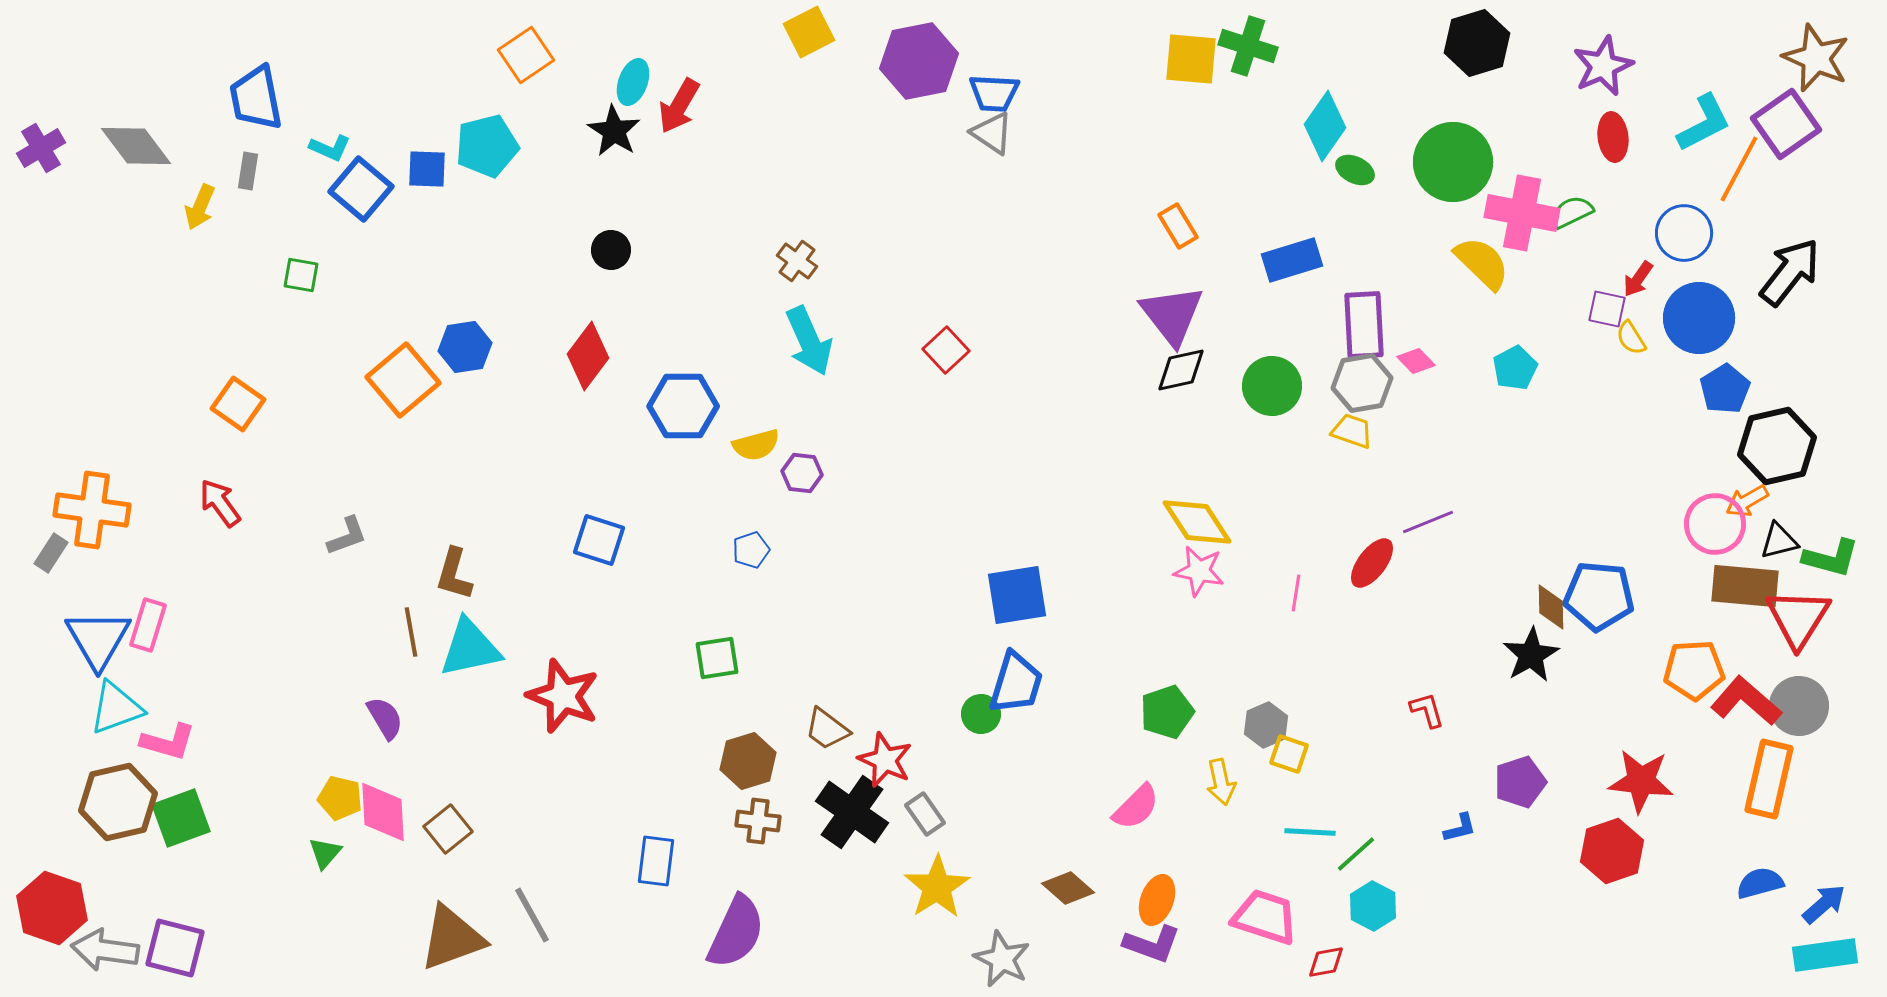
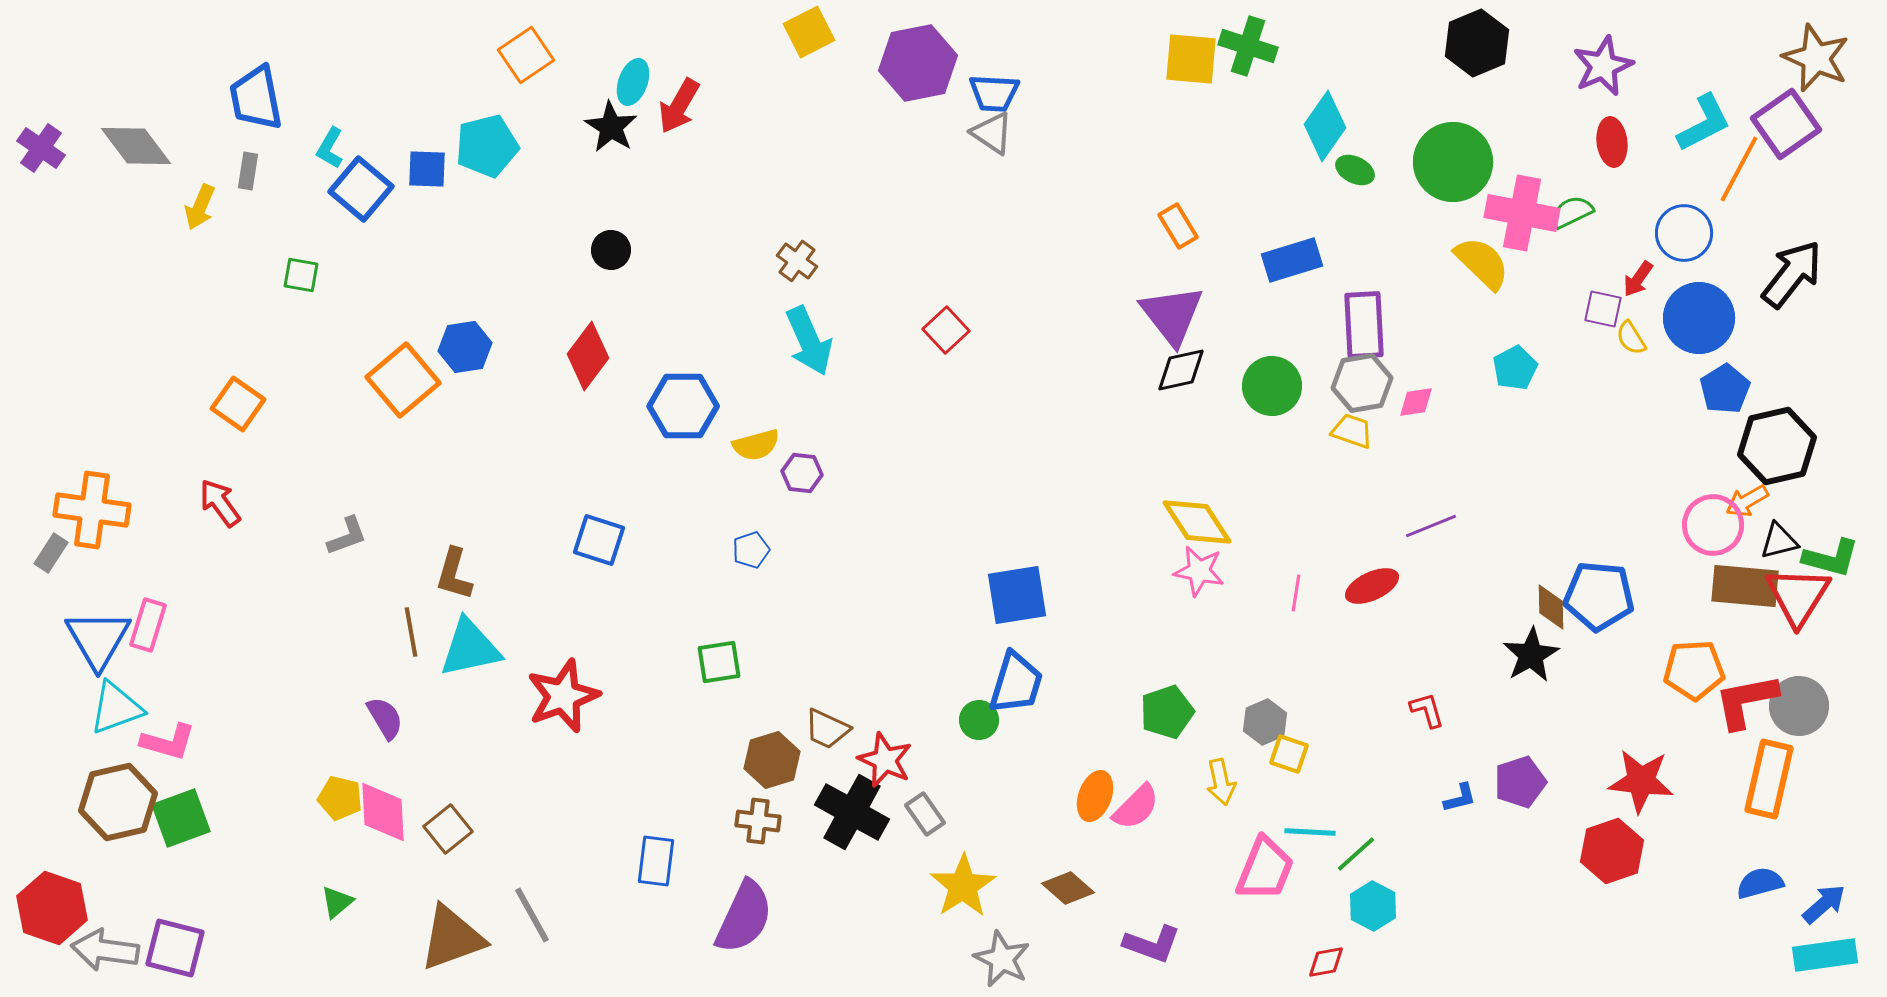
black hexagon at (1477, 43): rotated 6 degrees counterclockwise
purple hexagon at (919, 61): moved 1 px left, 2 px down
black star at (614, 131): moved 3 px left, 4 px up
red ellipse at (1613, 137): moved 1 px left, 5 px down
purple cross at (41, 148): rotated 24 degrees counterclockwise
cyan L-shape at (330, 148): rotated 96 degrees clockwise
black arrow at (1790, 272): moved 2 px right, 2 px down
purple square at (1607, 309): moved 4 px left
red square at (946, 350): moved 20 px up
pink diamond at (1416, 361): moved 41 px down; rotated 54 degrees counterclockwise
purple line at (1428, 522): moved 3 px right, 4 px down
pink circle at (1715, 524): moved 2 px left, 1 px down
red ellipse at (1372, 563): moved 23 px down; rotated 28 degrees clockwise
red triangle at (1798, 618): moved 22 px up
green square at (717, 658): moved 2 px right, 4 px down
red star at (563, 696): rotated 30 degrees clockwise
red L-shape at (1746, 701): rotated 52 degrees counterclockwise
green circle at (981, 714): moved 2 px left, 6 px down
gray hexagon at (1266, 725): moved 1 px left, 3 px up
brown trapezoid at (827, 729): rotated 12 degrees counterclockwise
brown hexagon at (748, 761): moved 24 px right, 1 px up
black cross at (852, 812): rotated 6 degrees counterclockwise
blue L-shape at (1460, 828): moved 30 px up
green triangle at (325, 853): moved 12 px right, 49 px down; rotated 9 degrees clockwise
yellow star at (937, 887): moved 26 px right, 1 px up
orange ellipse at (1157, 900): moved 62 px left, 104 px up
pink trapezoid at (1265, 917): moved 48 px up; rotated 94 degrees clockwise
purple semicircle at (736, 932): moved 8 px right, 15 px up
